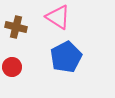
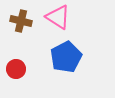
brown cross: moved 5 px right, 6 px up
red circle: moved 4 px right, 2 px down
